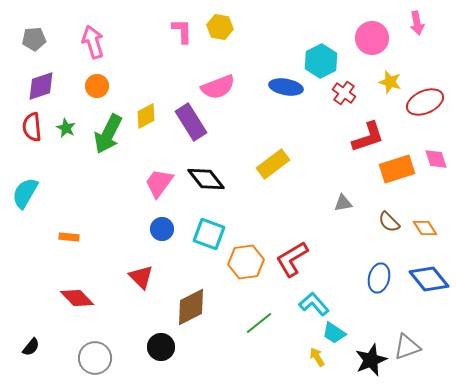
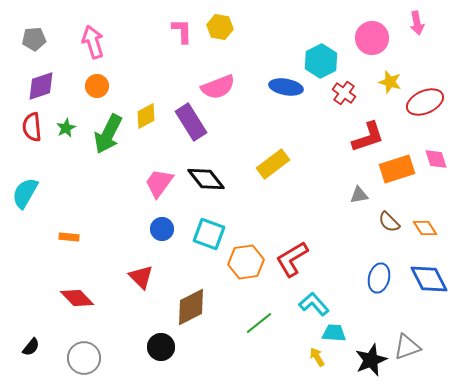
green star at (66, 128): rotated 18 degrees clockwise
gray triangle at (343, 203): moved 16 px right, 8 px up
blue diamond at (429, 279): rotated 12 degrees clockwise
cyan trapezoid at (334, 333): rotated 150 degrees clockwise
gray circle at (95, 358): moved 11 px left
